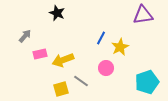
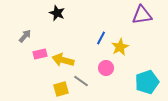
purple triangle: moved 1 px left
yellow arrow: rotated 35 degrees clockwise
